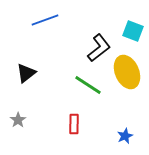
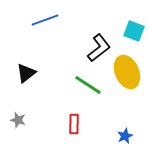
cyan square: moved 1 px right
gray star: rotated 21 degrees counterclockwise
